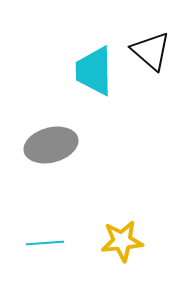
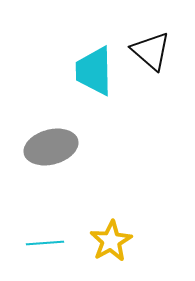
gray ellipse: moved 2 px down
yellow star: moved 11 px left; rotated 24 degrees counterclockwise
